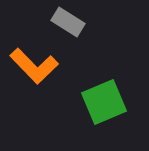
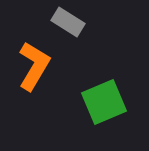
orange L-shape: rotated 105 degrees counterclockwise
